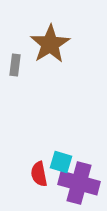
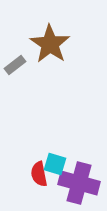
brown star: rotated 6 degrees counterclockwise
gray rectangle: rotated 45 degrees clockwise
cyan square: moved 6 px left, 2 px down
